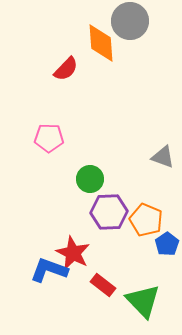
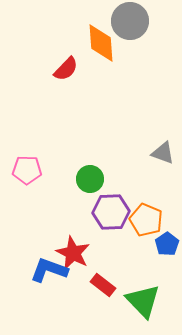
pink pentagon: moved 22 px left, 32 px down
gray triangle: moved 4 px up
purple hexagon: moved 2 px right
